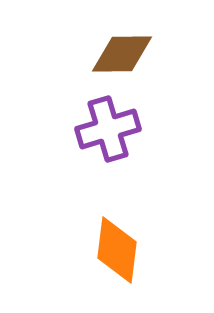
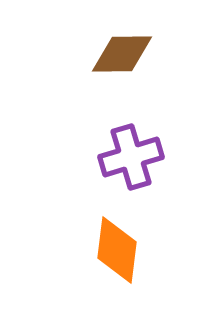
purple cross: moved 23 px right, 28 px down
